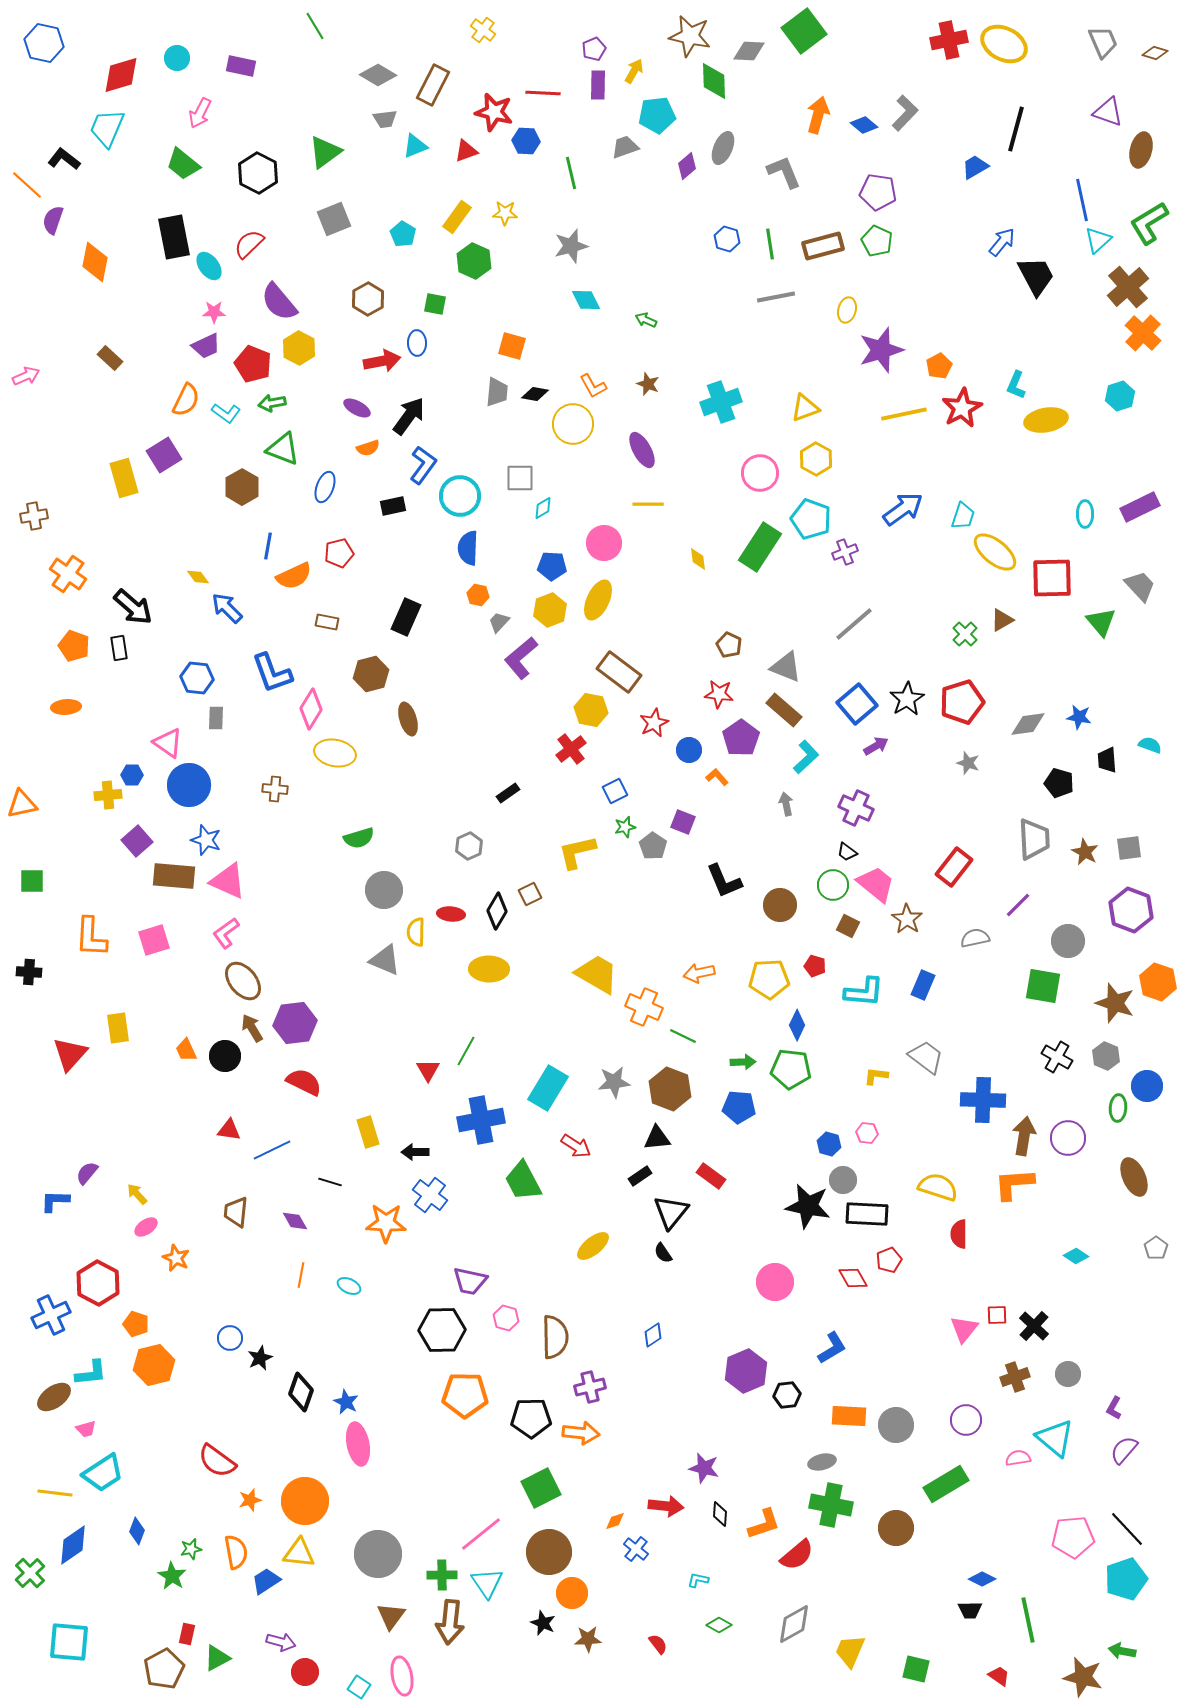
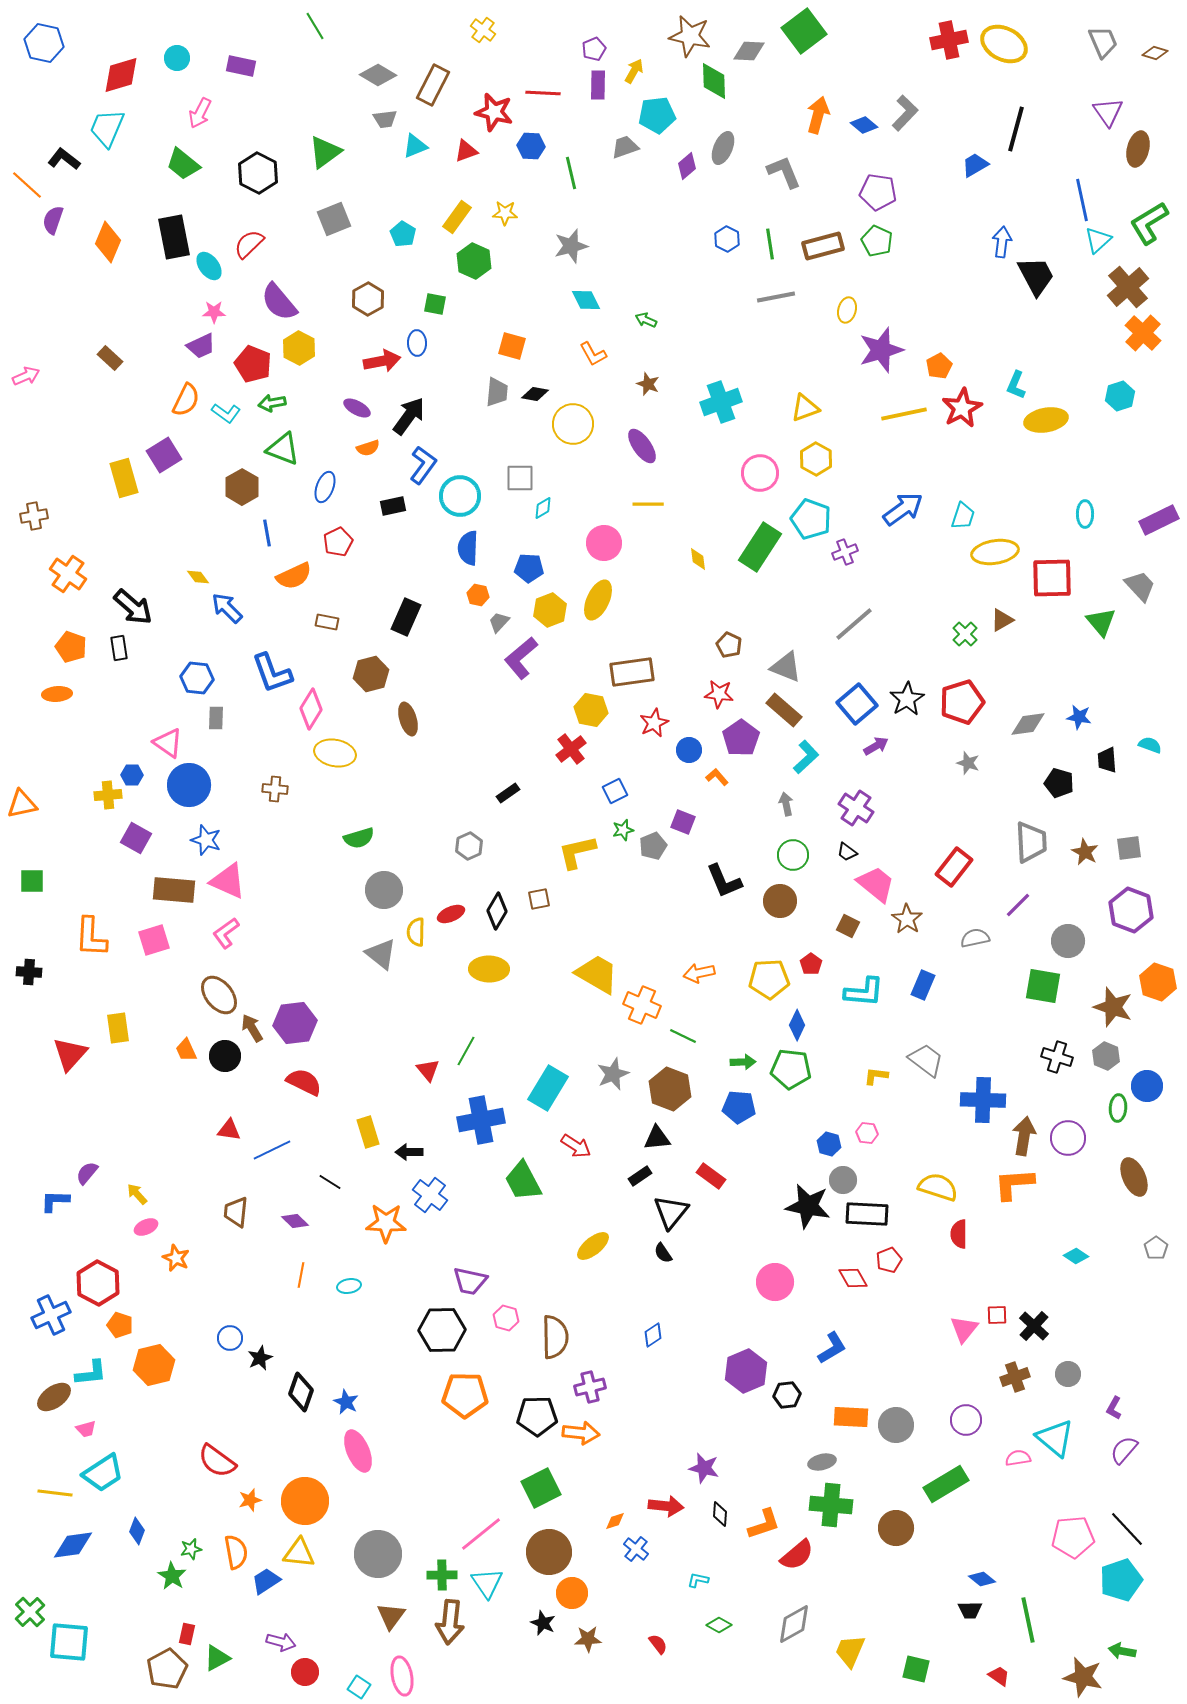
purple triangle at (1108, 112): rotated 36 degrees clockwise
blue hexagon at (526, 141): moved 5 px right, 5 px down
brown ellipse at (1141, 150): moved 3 px left, 1 px up
blue trapezoid at (975, 167): moved 2 px up
blue hexagon at (727, 239): rotated 10 degrees clockwise
blue arrow at (1002, 242): rotated 32 degrees counterclockwise
orange diamond at (95, 262): moved 13 px right, 20 px up; rotated 12 degrees clockwise
purple trapezoid at (206, 346): moved 5 px left
orange L-shape at (593, 386): moved 32 px up
purple ellipse at (642, 450): moved 4 px up; rotated 6 degrees counterclockwise
purple rectangle at (1140, 507): moved 19 px right, 13 px down
blue line at (268, 546): moved 1 px left, 13 px up; rotated 20 degrees counterclockwise
yellow ellipse at (995, 552): rotated 48 degrees counterclockwise
red pentagon at (339, 553): moved 1 px left, 11 px up; rotated 12 degrees counterclockwise
blue pentagon at (552, 566): moved 23 px left, 2 px down
orange pentagon at (74, 646): moved 3 px left, 1 px down
brown rectangle at (619, 672): moved 13 px right; rotated 45 degrees counterclockwise
orange ellipse at (66, 707): moved 9 px left, 13 px up
purple cross at (856, 808): rotated 8 degrees clockwise
green star at (625, 827): moved 2 px left, 3 px down
gray trapezoid at (1034, 839): moved 3 px left, 3 px down
purple square at (137, 841): moved 1 px left, 3 px up; rotated 20 degrees counterclockwise
gray pentagon at (653, 846): rotated 16 degrees clockwise
brown rectangle at (174, 876): moved 14 px down
green circle at (833, 885): moved 40 px left, 30 px up
brown square at (530, 894): moved 9 px right, 5 px down; rotated 15 degrees clockwise
brown circle at (780, 905): moved 4 px up
red ellipse at (451, 914): rotated 28 degrees counterclockwise
gray triangle at (385, 960): moved 4 px left, 6 px up; rotated 16 degrees clockwise
red pentagon at (815, 966): moved 4 px left, 2 px up; rotated 20 degrees clockwise
brown ellipse at (243, 981): moved 24 px left, 14 px down
brown star at (1115, 1003): moved 2 px left, 4 px down
orange cross at (644, 1007): moved 2 px left, 2 px up
gray trapezoid at (926, 1057): moved 3 px down
black cross at (1057, 1057): rotated 12 degrees counterclockwise
red triangle at (428, 1070): rotated 10 degrees counterclockwise
gray star at (614, 1082): moved 1 px left, 8 px up; rotated 16 degrees counterclockwise
black arrow at (415, 1152): moved 6 px left
black line at (330, 1182): rotated 15 degrees clockwise
purple diamond at (295, 1221): rotated 16 degrees counterclockwise
pink ellipse at (146, 1227): rotated 10 degrees clockwise
cyan ellipse at (349, 1286): rotated 35 degrees counterclockwise
orange pentagon at (136, 1324): moved 16 px left, 1 px down
orange rectangle at (849, 1416): moved 2 px right, 1 px down
black pentagon at (531, 1418): moved 6 px right, 2 px up
pink ellipse at (358, 1444): moved 7 px down; rotated 12 degrees counterclockwise
green cross at (831, 1505): rotated 6 degrees counterclockwise
blue diamond at (73, 1545): rotated 27 degrees clockwise
green cross at (30, 1573): moved 39 px down
blue diamond at (982, 1579): rotated 12 degrees clockwise
cyan pentagon at (1126, 1579): moved 5 px left, 1 px down
brown pentagon at (164, 1669): moved 3 px right
